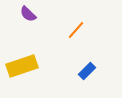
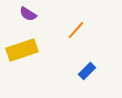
purple semicircle: rotated 12 degrees counterclockwise
yellow rectangle: moved 16 px up
